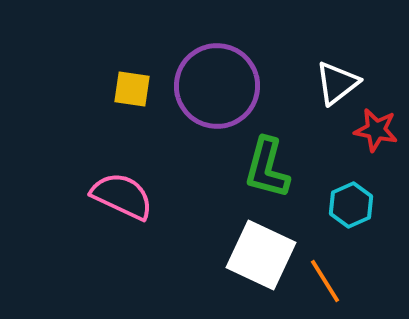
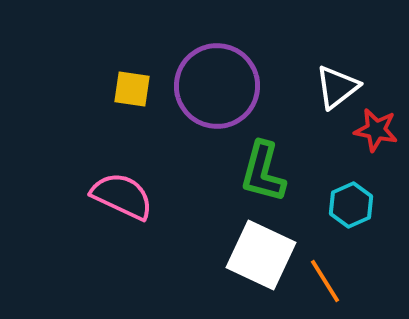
white triangle: moved 4 px down
green L-shape: moved 4 px left, 4 px down
